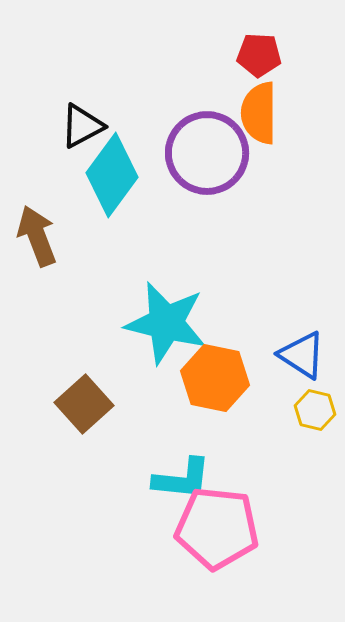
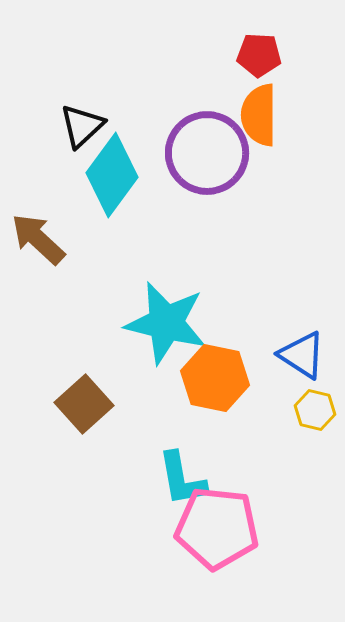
orange semicircle: moved 2 px down
black triangle: rotated 15 degrees counterclockwise
brown arrow: moved 1 px right, 3 px down; rotated 26 degrees counterclockwise
cyan L-shape: rotated 74 degrees clockwise
